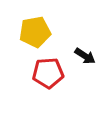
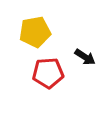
black arrow: moved 1 px down
